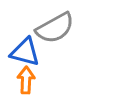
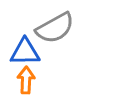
blue triangle: rotated 16 degrees counterclockwise
